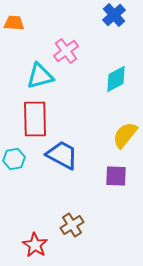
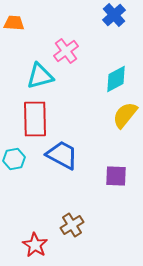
yellow semicircle: moved 20 px up
